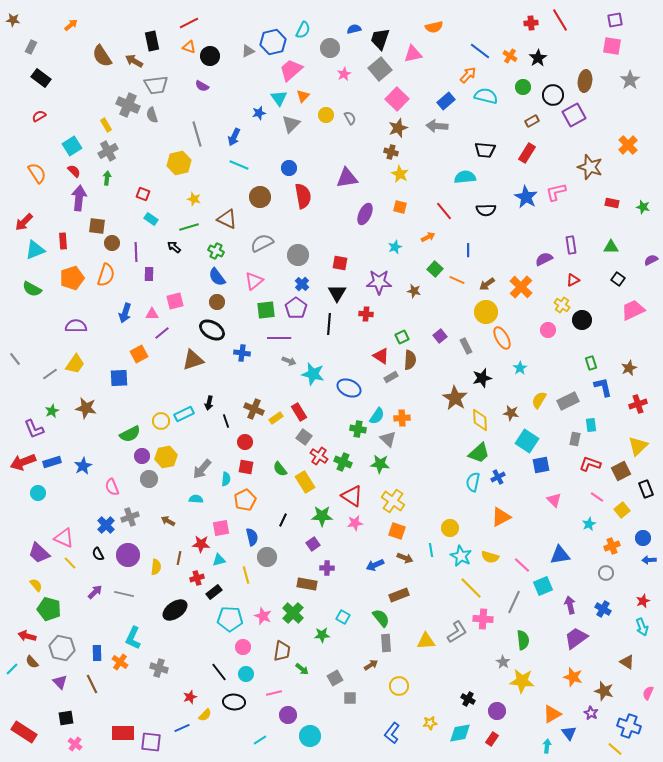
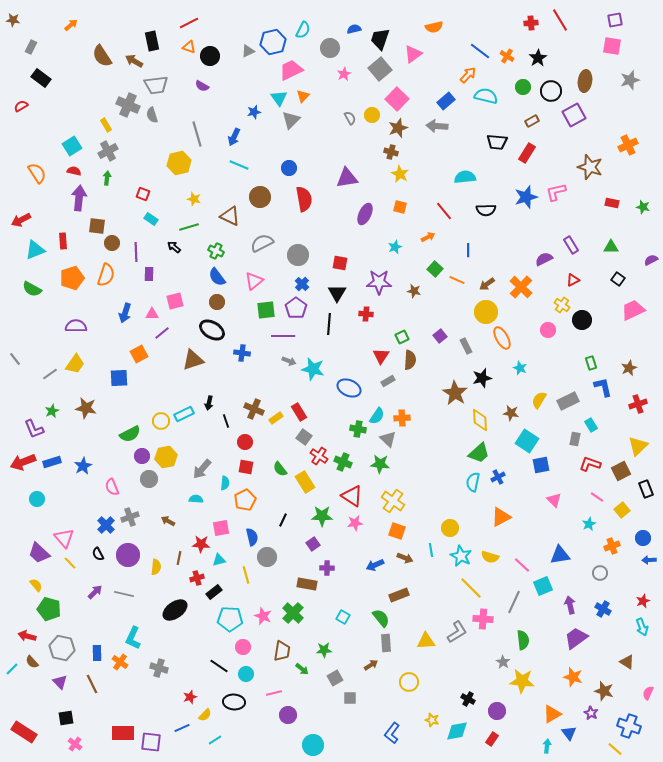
pink triangle at (413, 54): rotated 24 degrees counterclockwise
orange cross at (510, 56): moved 3 px left
pink trapezoid at (291, 70): rotated 15 degrees clockwise
gray star at (630, 80): rotated 18 degrees clockwise
black circle at (553, 95): moved 2 px left, 4 px up
blue star at (259, 113): moved 5 px left, 1 px up
yellow circle at (326, 115): moved 46 px right
red semicircle at (39, 116): moved 18 px left, 10 px up
gray triangle at (291, 124): moved 4 px up
orange cross at (628, 145): rotated 18 degrees clockwise
black trapezoid at (485, 150): moved 12 px right, 8 px up
red semicircle at (74, 171): rotated 32 degrees counterclockwise
red semicircle at (303, 196): moved 1 px right, 3 px down
blue star at (526, 197): rotated 25 degrees clockwise
brown triangle at (227, 219): moved 3 px right, 3 px up
red arrow at (24, 222): moved 3 px left, 2 px up; rotated 18 degrees clockwise
purple rectangle at (571, 245): rotated 24 degrees counterclockwise
purple line at (279, 338): moved 4 px right, 2 px up
red triangle at (381, 356): rotated 30 degrees clockwise
cyan star at (520, 368): rotated 16 degrees counterclockwise
cyan star at (313, 374): moved 5 px up
gray rectangle at (391, 377): moved 3 px left, 4 px down
brown star at (455, 398): moved 5 px up
cyan rectangle at (591, 425): rotated 24 degrees counterclockwise
cyan semicircle at (226, 479): moved 1 px left, 4 px down
cyan circle at (38, 493): moved 1 px left, 6 px down
pink triangle at (64, 538): rotated 25 degrees clockwise
gray circle at (606, 573): moved 6 px left
green star at (322, 635): moved 2 px right, 15 px down
black line at (219, 672): moved 6 px up; rotated 18 degrees counterclockwise
yellow circle at (399, 686): moved 10 px right, 4 px up
yellow star at (430, 723): moved 2 px right, 3 px up; rotated 24 degrees clockwise
cyan diamond at (460, 733): moved 3 px left, 2 px up
cyan circle at (310, 736): moved 3 px right, 9 px down
cyan line at (260, 740): moved 45 px left
